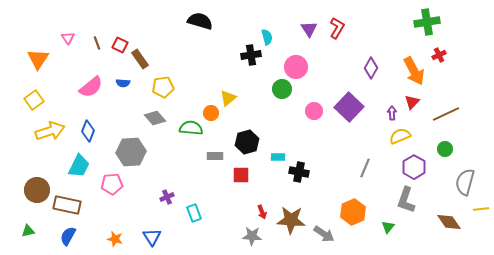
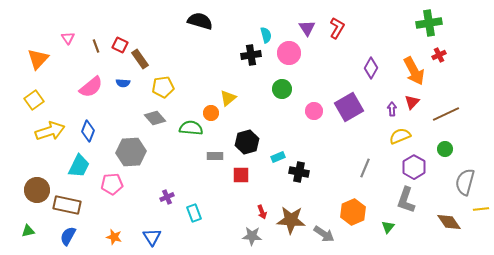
green cross at (427, 22): moved 2 px right, 1 px down
purple triangle at (309, 29): moved 2 px left, 1 px up
cyan semicircle at (267, 37): moved 1 px left, 2 px up
brown line at (97, 43): moved 1 px left, 3 px down
orange triangle at (38, 59): rotated 10 degrees clockwise
pink circle at (296, 67): moved 7 px left, 14 px up
purple square at (349, 107): rotated 16 degrees clockwise
purple arrow at (392, 113): moved 4 px up
cyan rectangle at (278, 157): rotated 24 degrees counterclockwise
orange star at (115, 239): moved 1 px left, 2 px up
